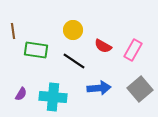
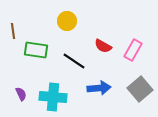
yellow circle: moved 6 px left, 9 px up
purple semicircle: rotated 56 degrees counterclockwise
